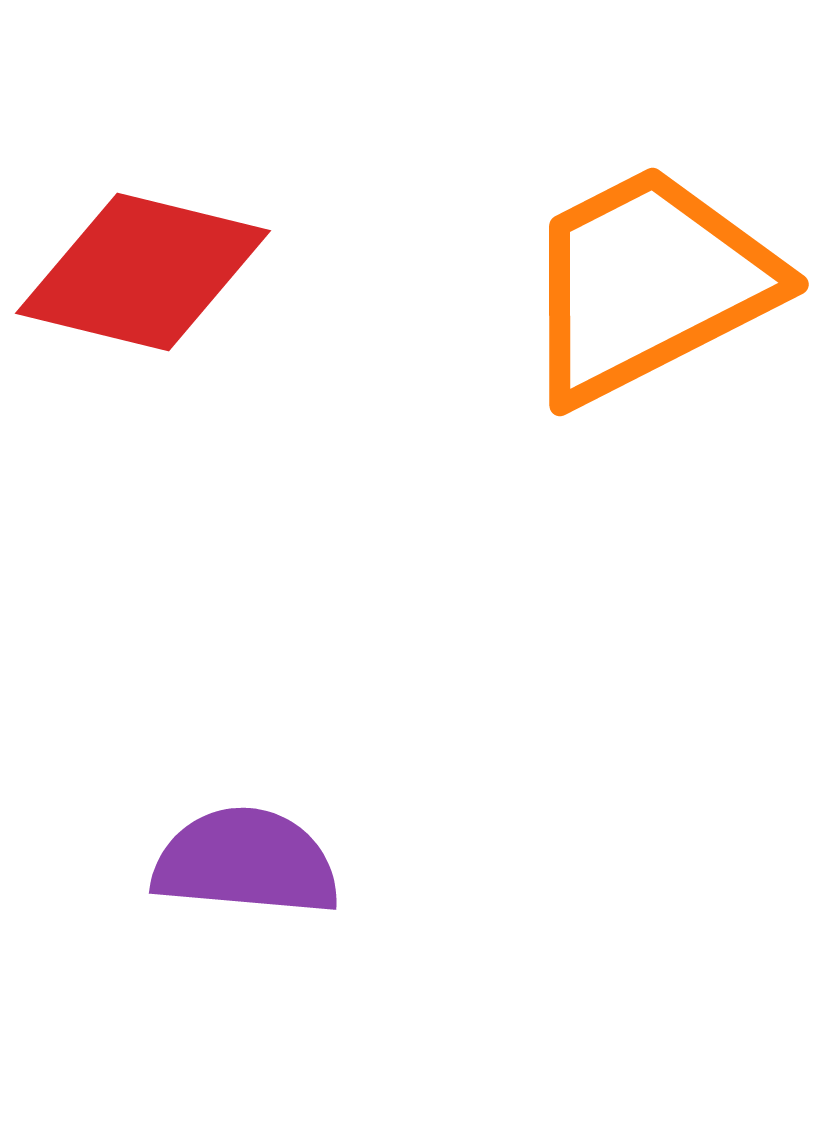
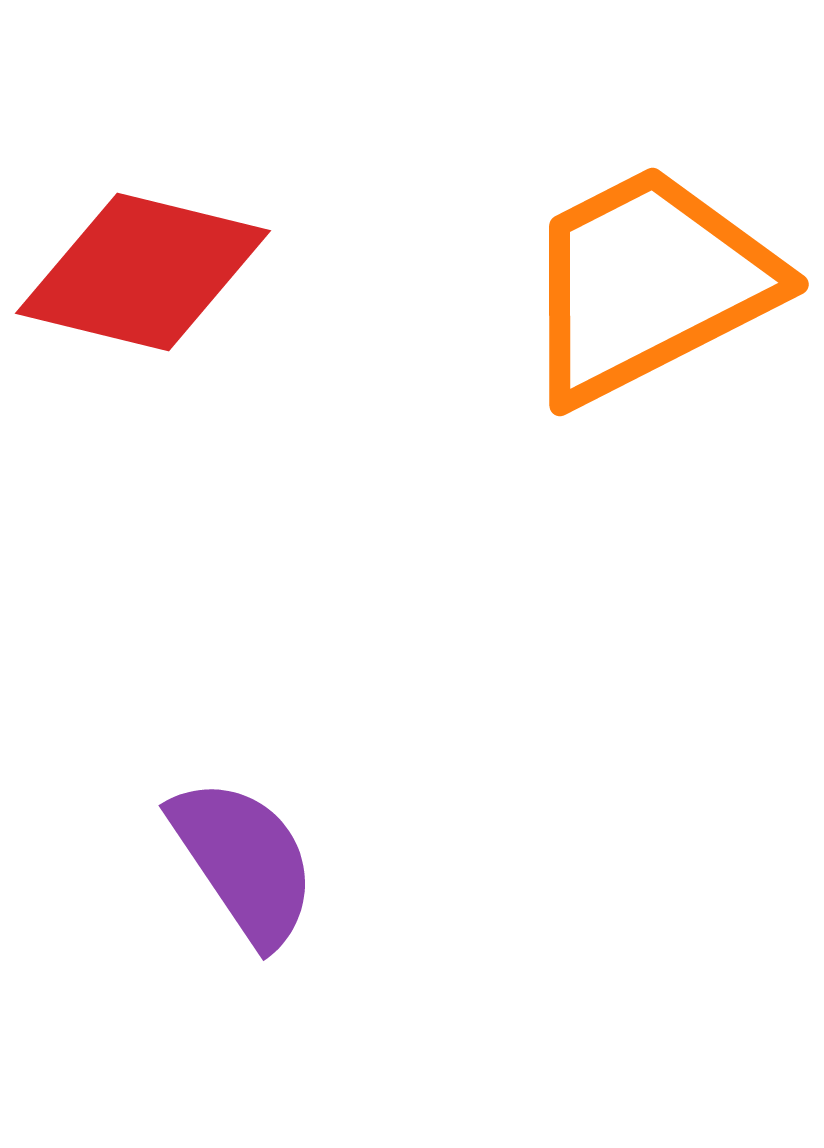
purple semicircle: moved 2 px left, 1 px up; rotated 51 degrees clockwise
